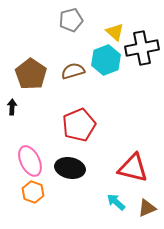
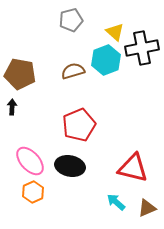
brown pentagon: moved 11 px left; rotated 24 degrees counterclockwise
pink ellipse: rotated 16 degrees counterclockwise
black ellipse: moved 2 px up
orange hexagon: rotated 15 degrees clockwise
